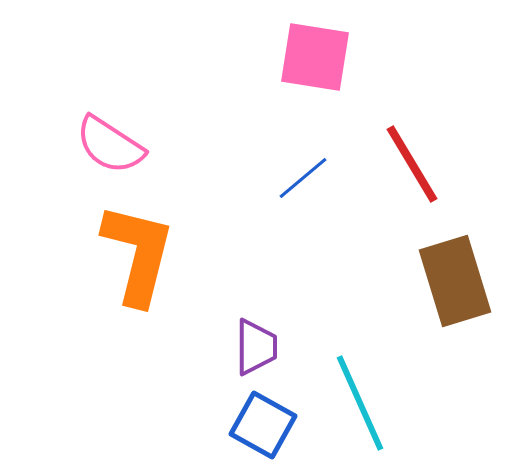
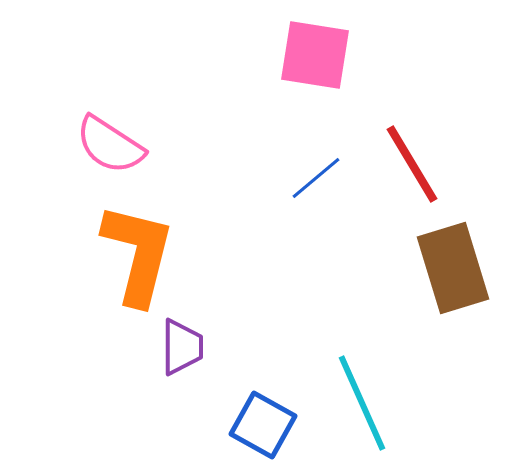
pink square: moved 2 px up
blue line: moved 13 px right
brown rectangle: moved 2 px left, 13 px up
purple trapezoid: moved 74 px left
cyan line: moved 2 px right
